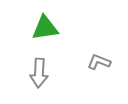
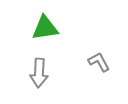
gray L-shape: rotated 40 degrees clockwise
